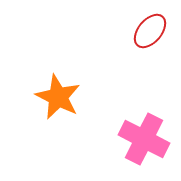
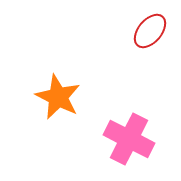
pink cross: moved 15 px left
